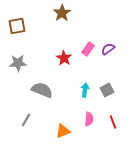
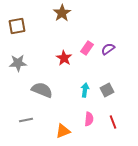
pink rectangle: moved 1 px left, 1 px up
gray line: rotated 48 degrees clockwise
